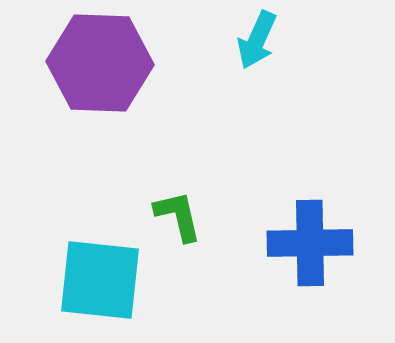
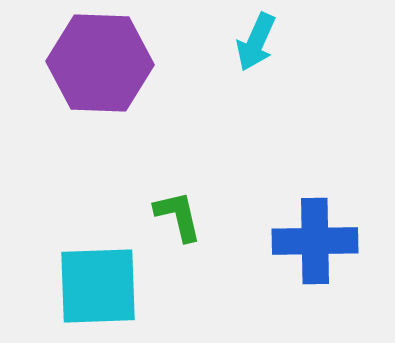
cyan arrow: moved 1 px left, 2 px down
blue cross: moved 5 px right, 2 px up
cyan square: moved 2 px left, 6 px down; rotated 8 degrees counterclockwise
